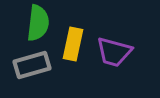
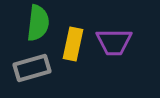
purple trapezoid: moved 10 px up; rotated 15 degrees counterclockwise
gray rectangle: moved 3 px down
